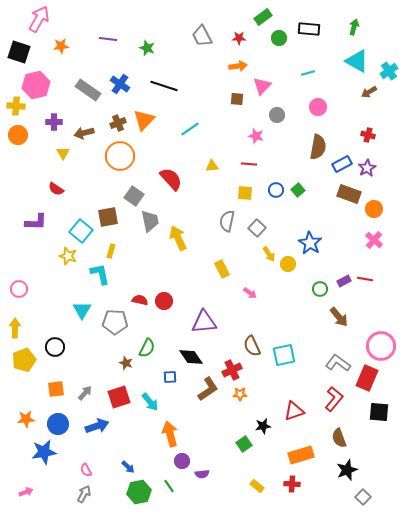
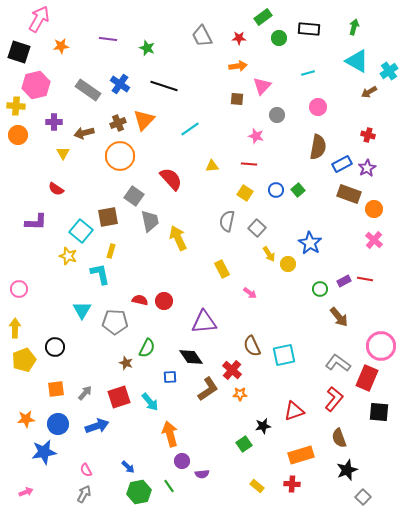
yellow square at (245, 193): rotated 28 degrees clockwise
red cross at (232, 370): rotated 24 degrees counterclockwise
